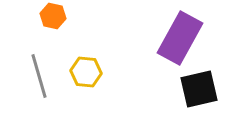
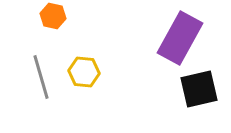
yellow hexagon: moved 2 px left
gray line: moved 2 px right, 1 px down
